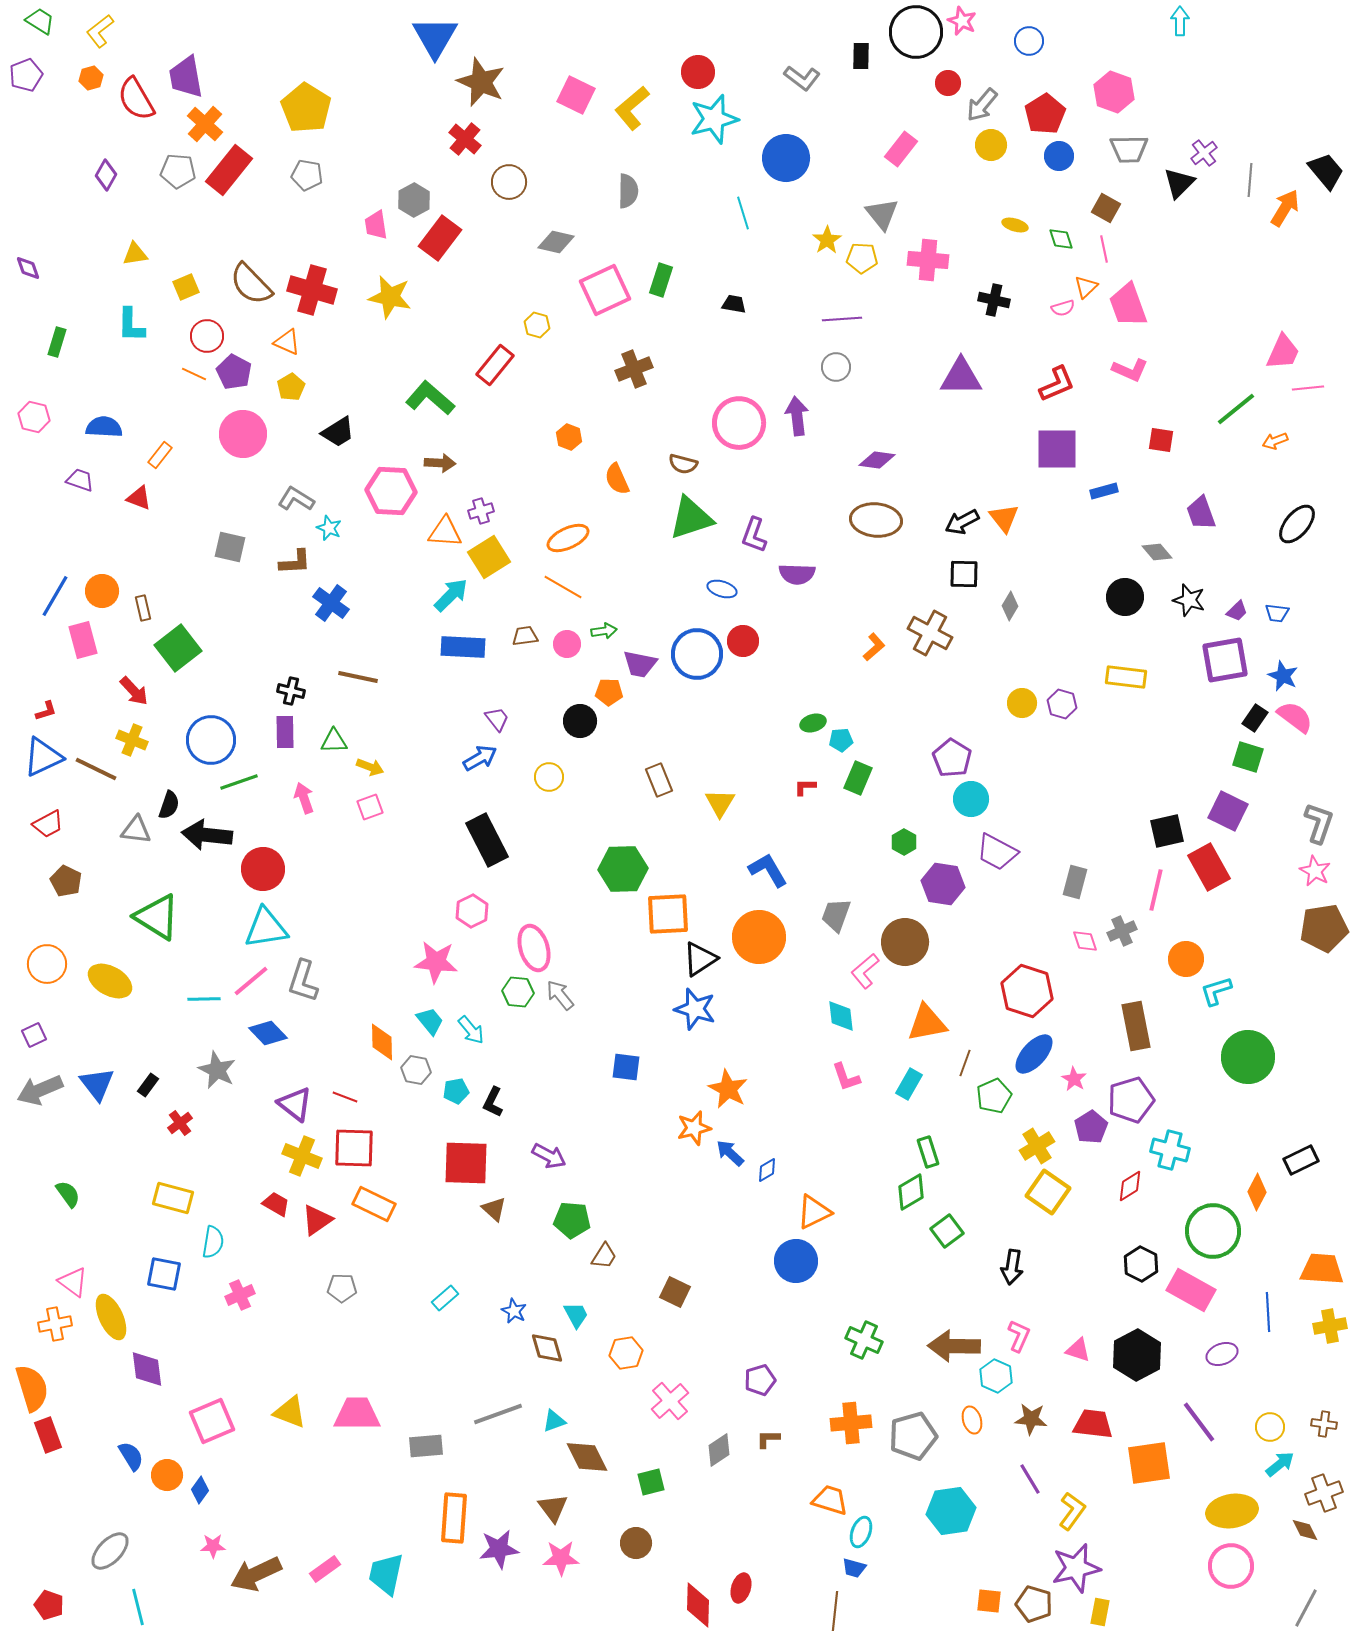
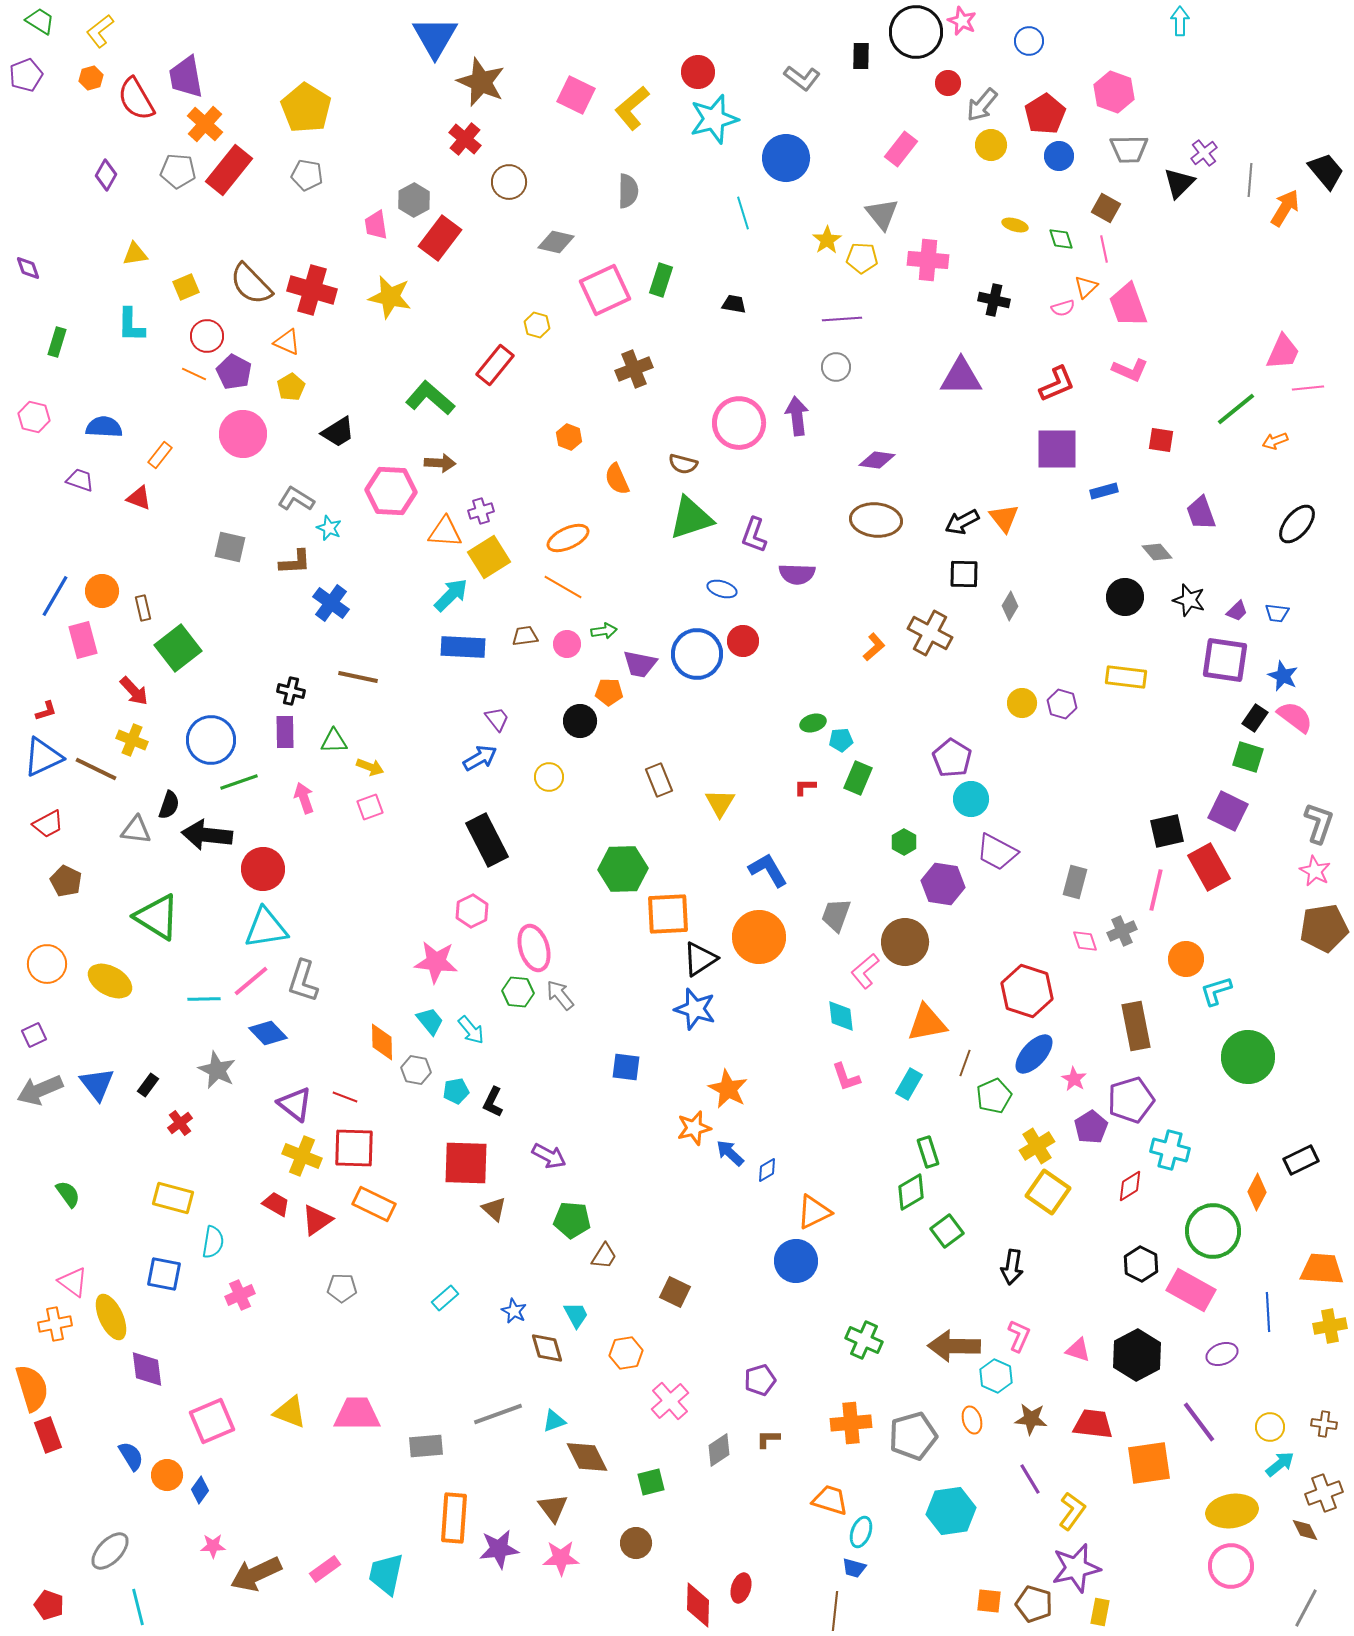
purple square at (1225, 660): rotated 18 degrees clockwise
